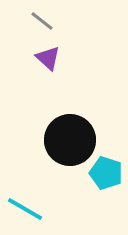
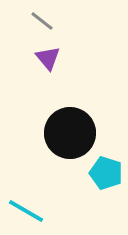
purple triangle: rotated 8 degrees clockwise
black circle: moved 7 px up
cyan line: moved 1 px right, 2 px down
